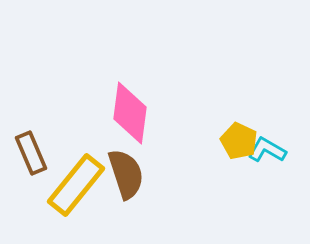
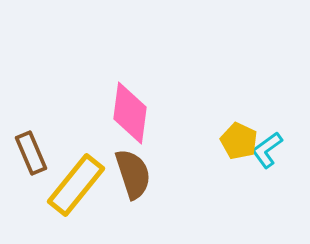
cyan L-shape: rotated 66 degrees counterclockwise
brown semicircle: moved 7 px right
